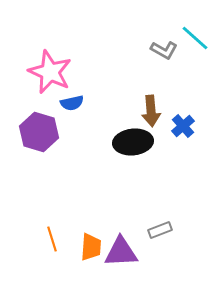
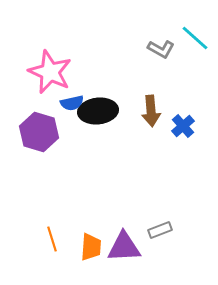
gray L-shape: moved 3 px left, 1 px up
black ellipse: moved 35 px left, 31 px up
purple triangle: moved 3 px right, 5 px up
